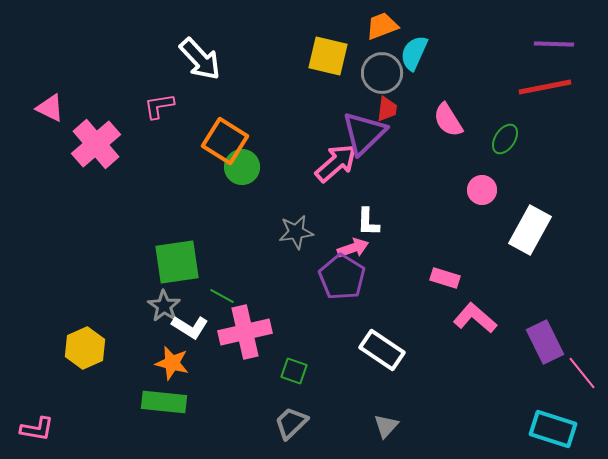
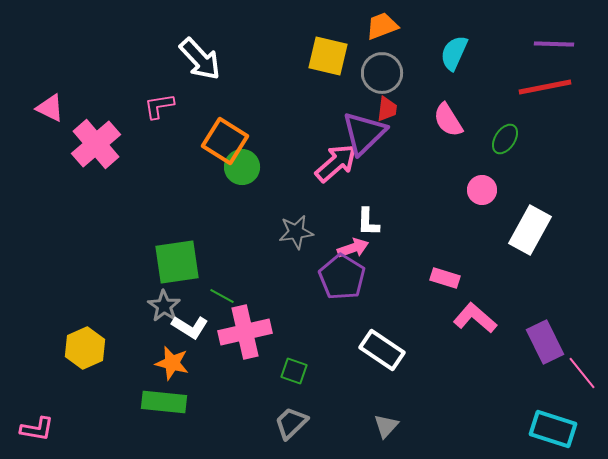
cyan semicircle at (414, 53): moved 40 px right
